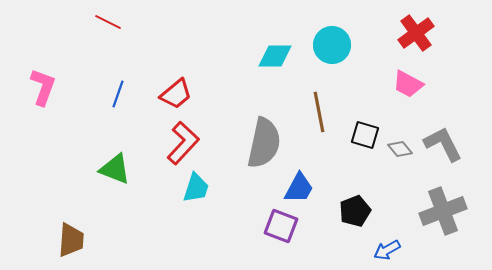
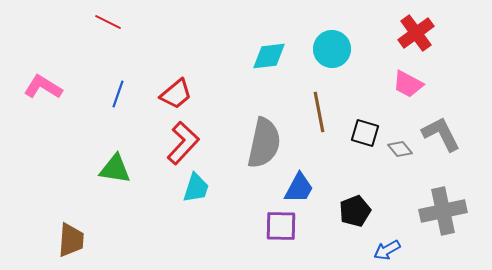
cyan circle: moved 4 px down
cyan diamond: moved 6 px left; rotated 6 degrees counterclockwise
pink L-shape: rotated 78 degrees counterclockwise
black square: moved 2 px up
gray L-shape: moved 2 px left, 10 px up
green triangle: rotated 12 degrees counterclockwise
gray cross: rotated 9 degrees clockwise
purple square: rotated 20 degrees counterclockwise
